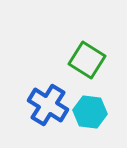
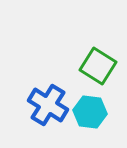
green square: moved 11 px right, 6 px down
